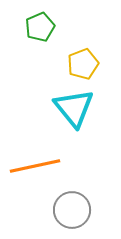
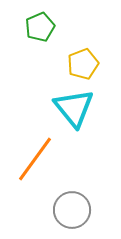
orange line: moved 7 px up; rotated 42 degrees counterclockwise
